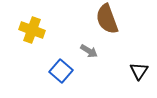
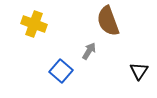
brown semicircle: moved 1 px right, 2 px down
yellow cross: moved 2 px right, 6 px up
gray arrow: rotated 90 degrees counterclockwise
